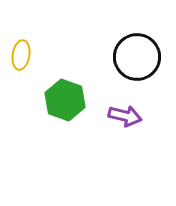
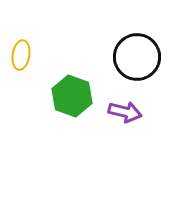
green hexagon: moved 7 px right, 4 px up
purple arrow: moved 4 px up
